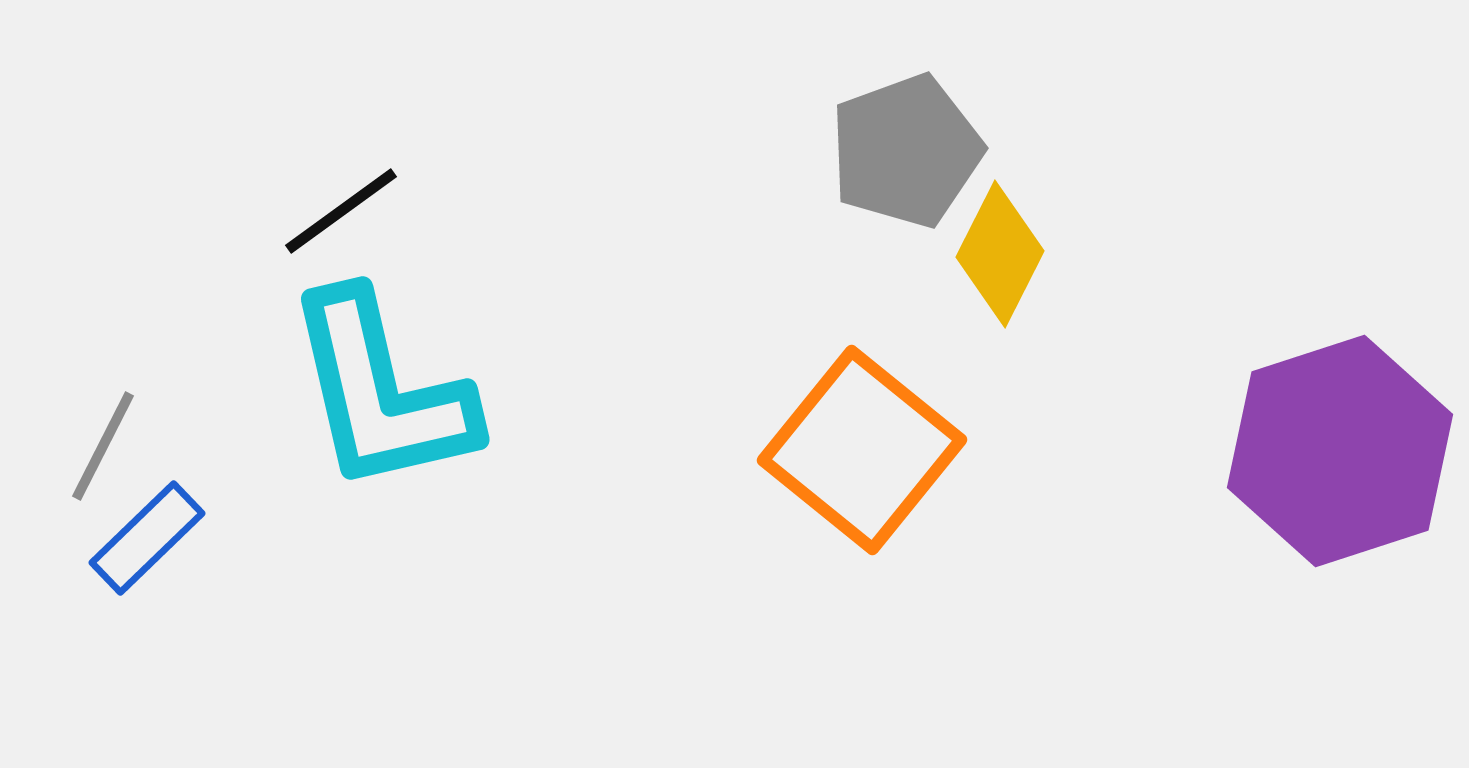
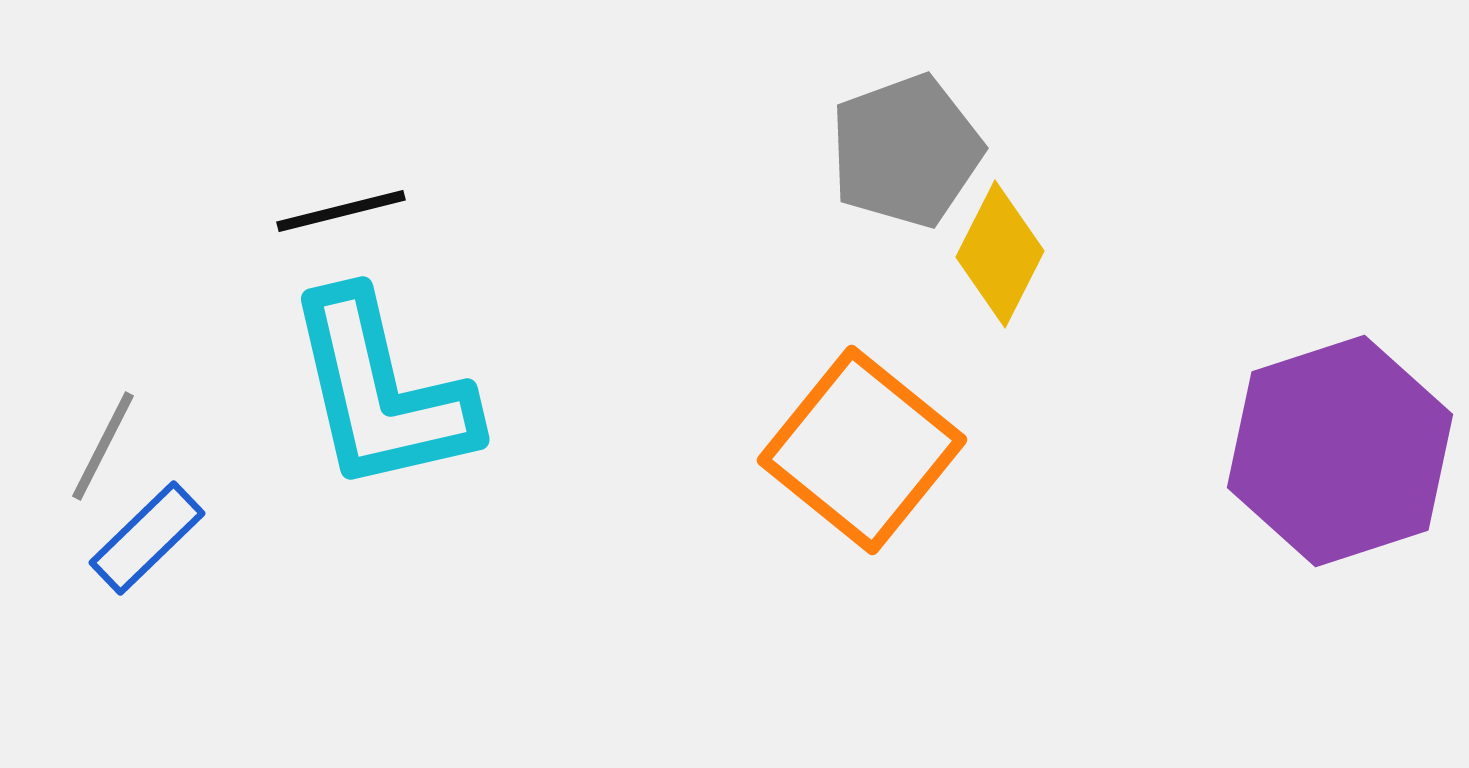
black line: rotated 22 degrees clockwise
